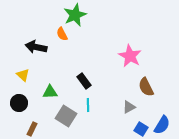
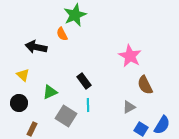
brown semicircle: moved 1 px left, 2 px up
green triangle: rotated 21 degrees counterclockwise
